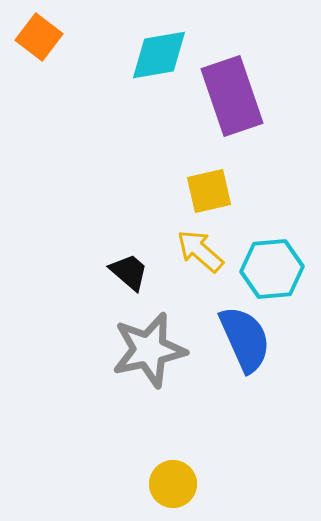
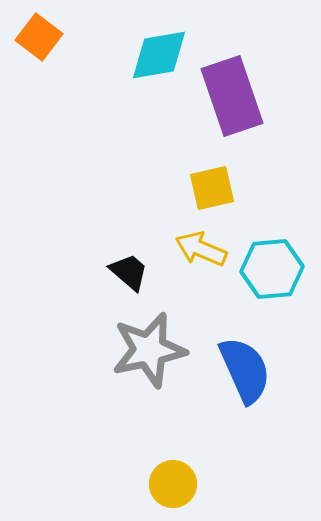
yellow square: moved 3 px right, 3 px up
yellow arrow: moved 1 px right, 2 px up; rotated 18 degrees counterclockwise
blue semicircle: moved 31 px down
